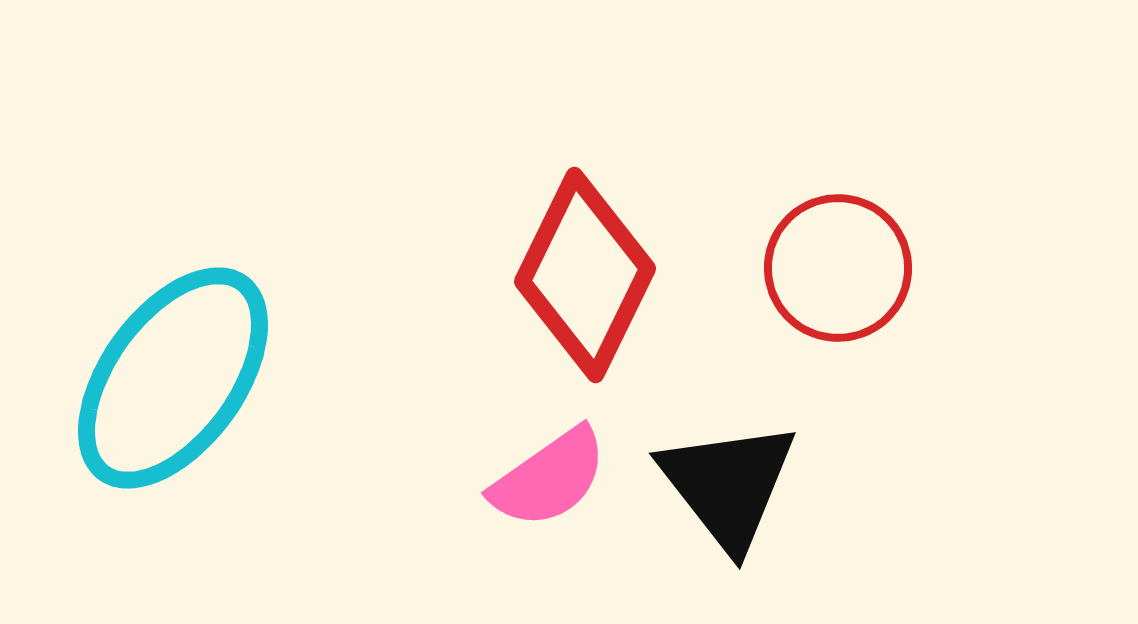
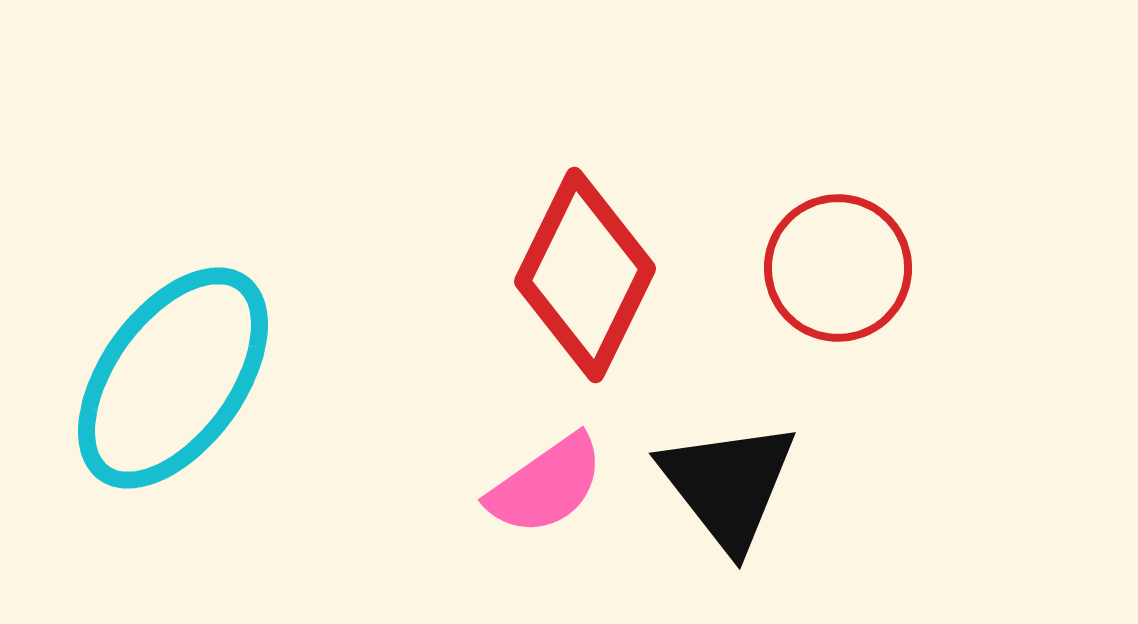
pink semicircle: moved 3 px left, 7 px down
